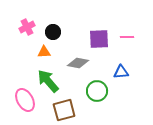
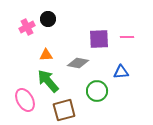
black circle: moved 5 px left, 13 px up
orange triangle: moved 2 px right, 3 px down
